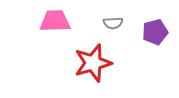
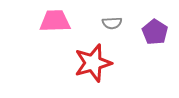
gray semicircle: moved 1 px left
purple pentagon: rotated 25 degrees counterclockwise
